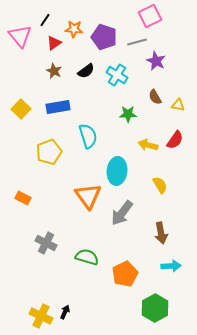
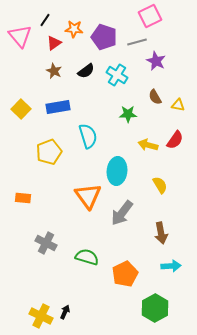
orange rectangle: rotated 21 degrees counterclockwise
